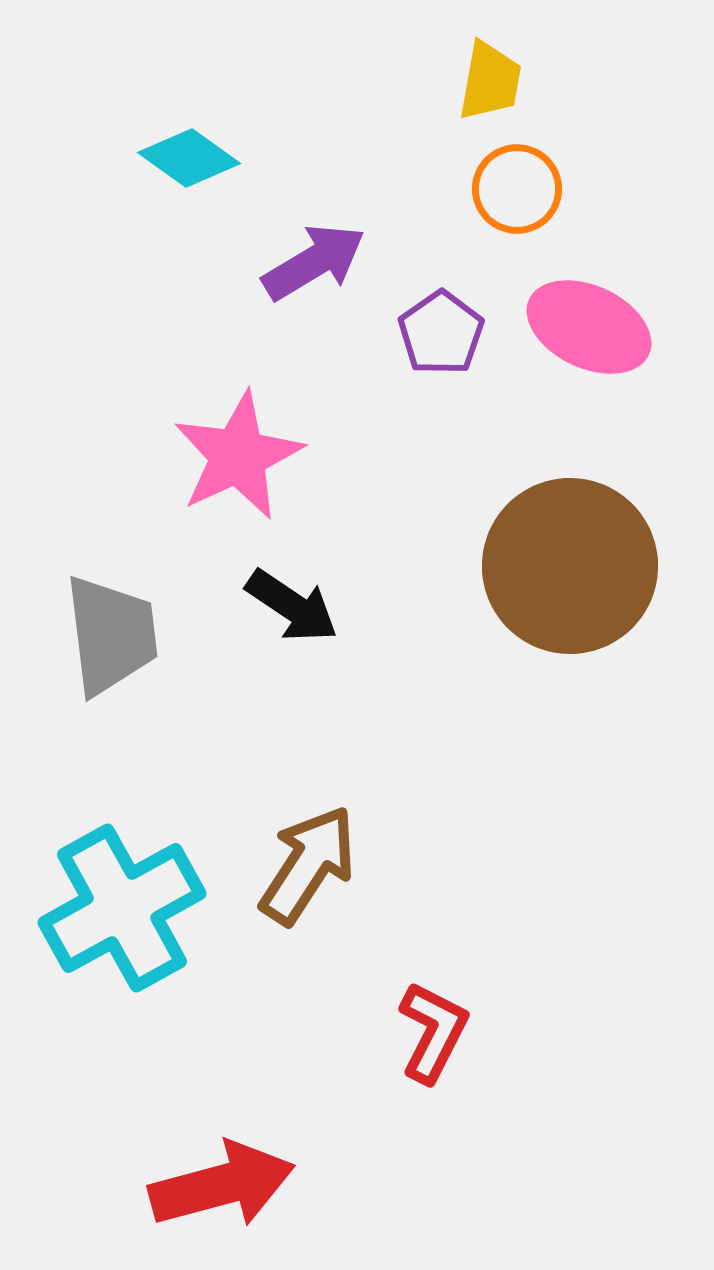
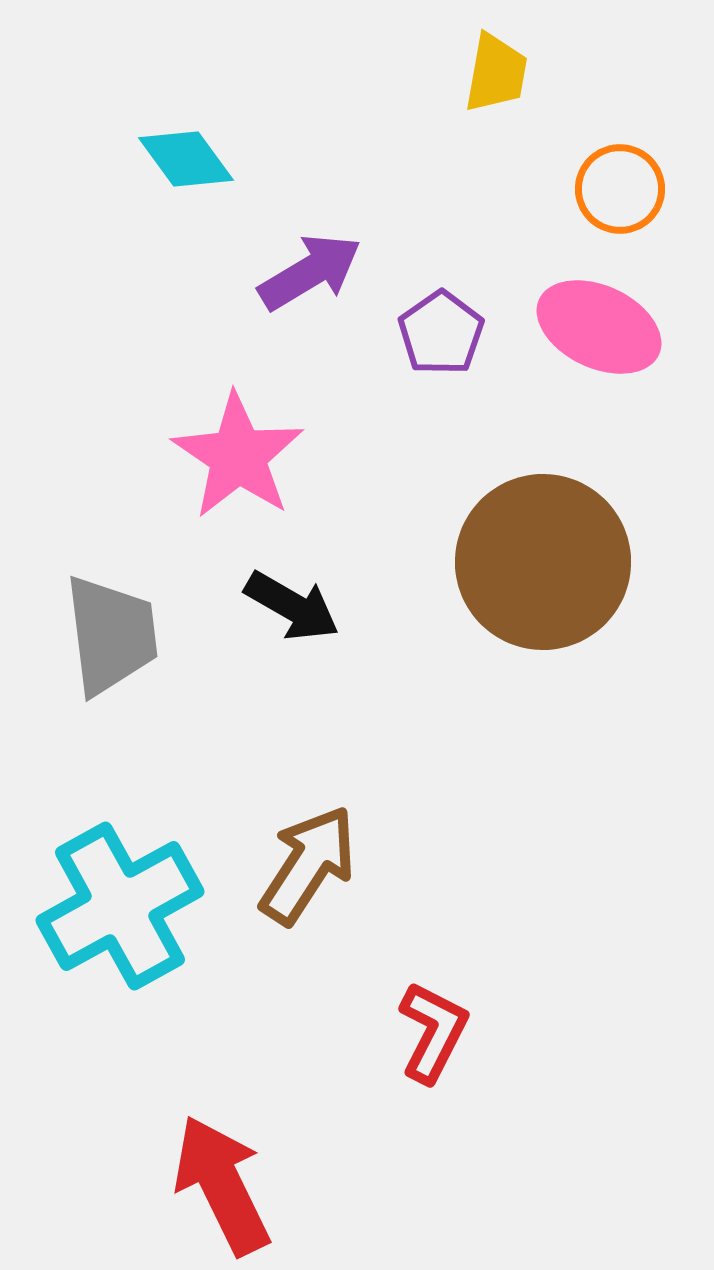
yellow trapezoid: moved 6 px right, 8 px up
cyan diamond: moved 3 px left, 1 px down; rotated 18 degrees clockwise
orange circle: moved 103 px right
purple arrow: moved 4 px left, 10 px down
pink ellipse: moved 10 px right
pink star: rotated 13 degrees counterclockwise
brown circle: moved 27 px left, 4 px up
black arrow: rotated 4 degrees counterclockwise
cyan cross: moved 2 px left, 2 px up
red arrow: rotated 101 degrees counterclockwise
